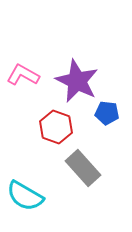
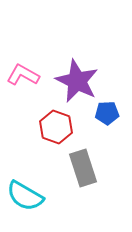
blue pentagon: rotated 10 degrees counterclockwise
gray rectangle: rotated 24 degrees clockwise
